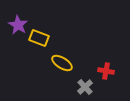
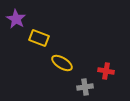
purple star: moved 2 px left, 6 px up
gray cross: rotated 35 degrees clockwise
